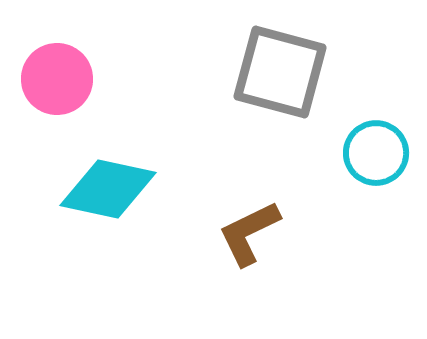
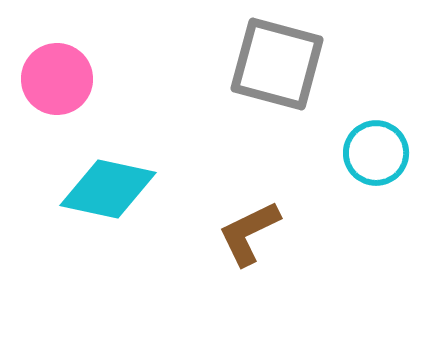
gray square: moved 3 px left, 8 px up
